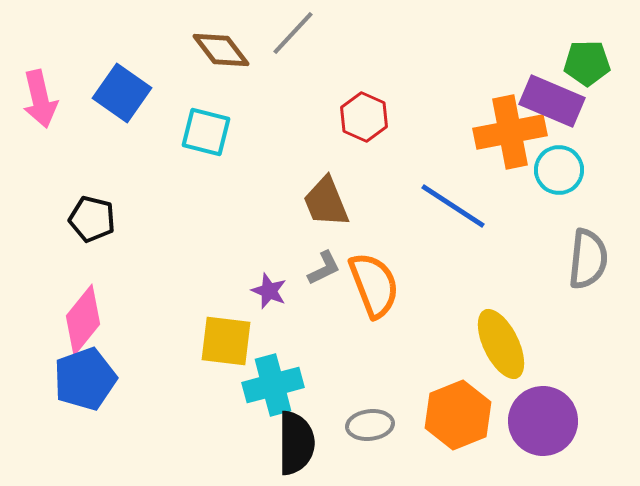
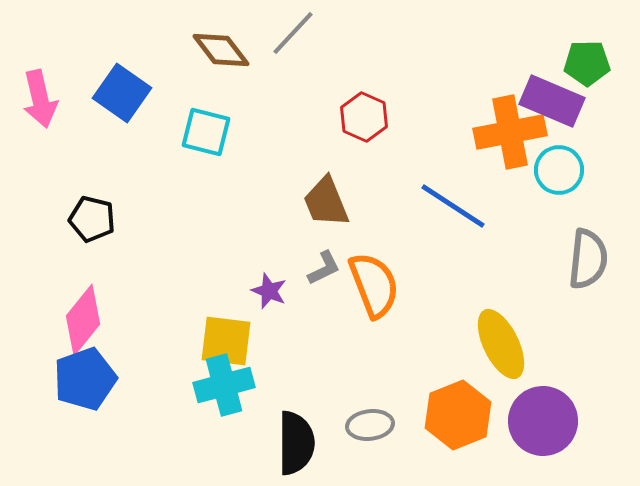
cyan cross: moved 49 px left
